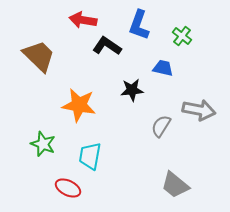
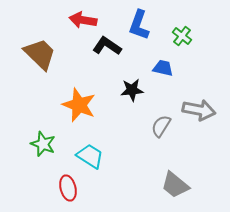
brown trapezoid: moved 1 px right, 2 px up
orange star: rotated 12 degrees clockwise
cyan trapezoid: rotated 112 degrees clockwise
red ellipse: rotated 50 degrees clockwise
